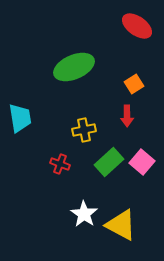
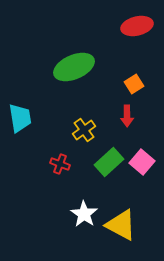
red ellipse: rotated 48 degrees counterclockwise
yellow cross: rotated 25 degrees counterclockwise
